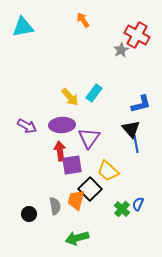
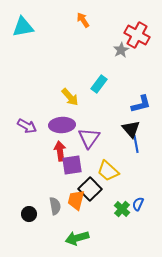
cyan rectangle: moved 5 px right, 9 px up
